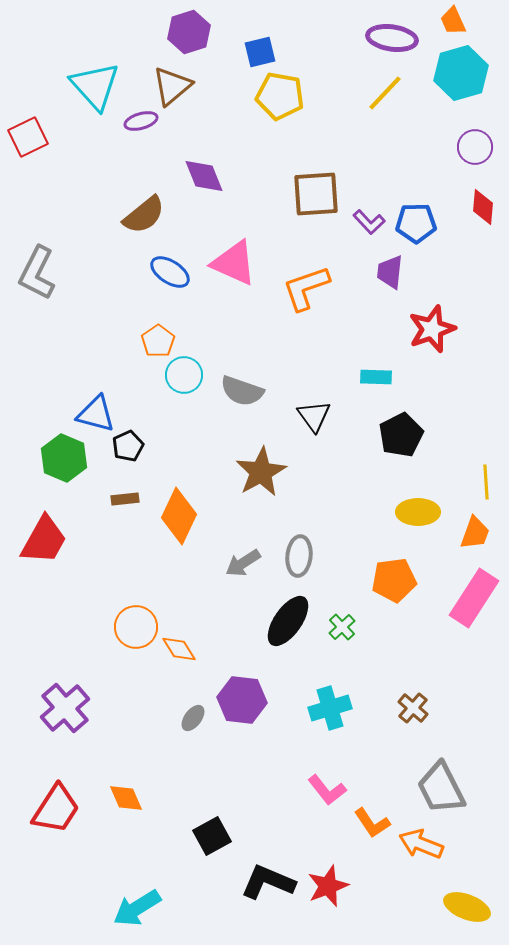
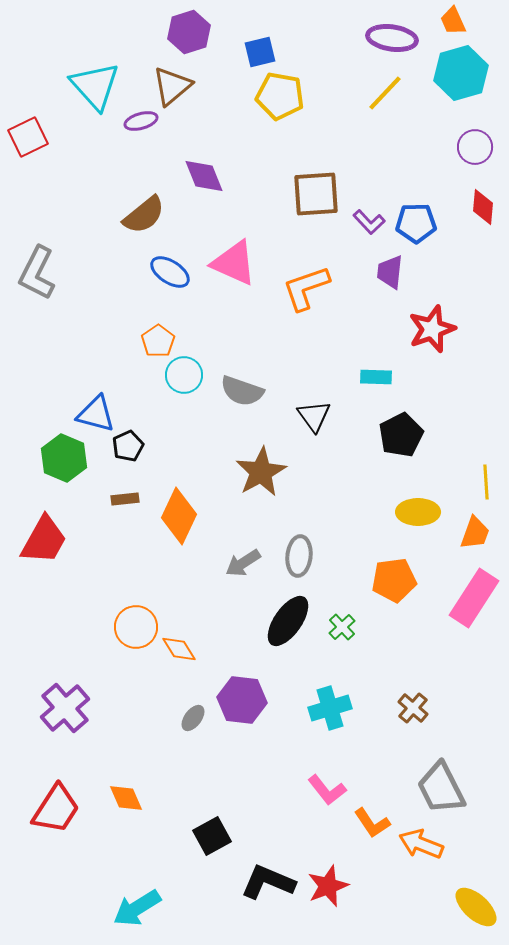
yellow ellipse at (467, 907): moved 9 px right; rotated 21 degrees clockwise
